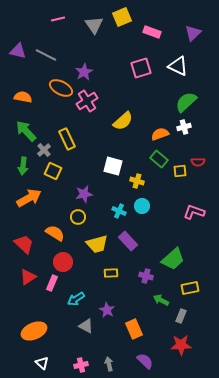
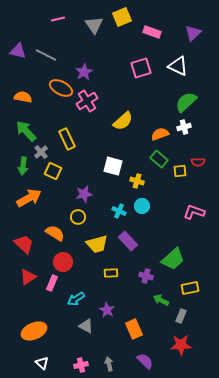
gray cross at (44, 150): moved 3 px left, 2 px down
